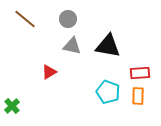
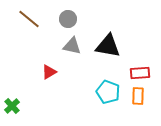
brown line: moved 4 px right
